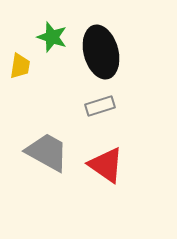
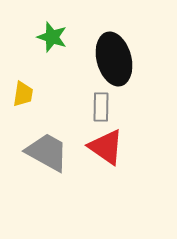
black ellipse: moved 13 px right, 7 px down
yellow trapezoid: moved 3 px right, 28 px down
gray rectangle: moved 1 px right, 1 px down; rotated 72 degrees counterclockwise
red triangle: moved 18 px up
